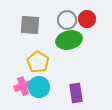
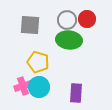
green ellipse: rotated 20 degrees clockwise
yellow pentagon: rotated 15 degrees counterclockwise
purple rectangle: rotated 12 degrees clockwise
